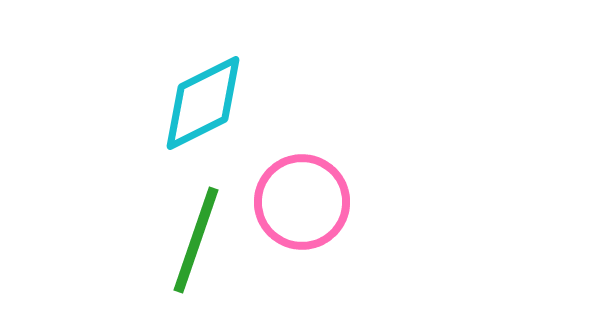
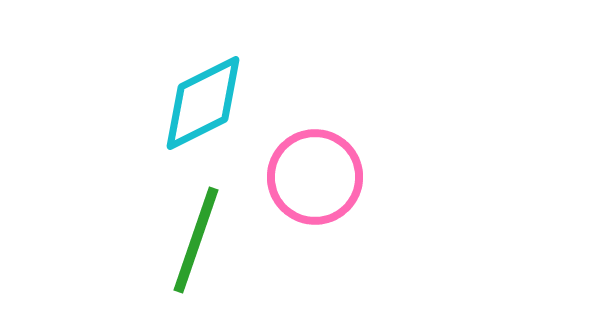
pink circle: moved 13 px right, 25 px up
